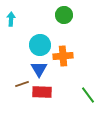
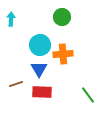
green circle: moved 2 px left, 2 px down
orange cross: moved 2 px up
brown line: moved 6 px left
